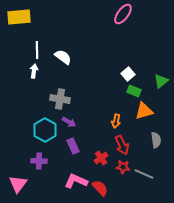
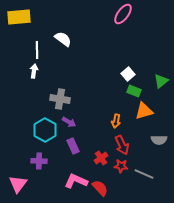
white semicircle: moved 18 px up
gray semicircle: moved 3 px right; rotated 98 degrees clockwise
red star: moved 2 px left, 1 px up
